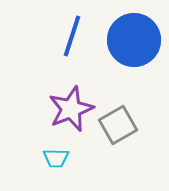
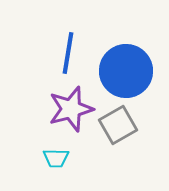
blue line: moved 4 px left, 17 px down; rotated 9 degrees counterclockwise
blue circle: moved 8 px left, 31 px down
purple star: rotated 6 degrees clockwise
